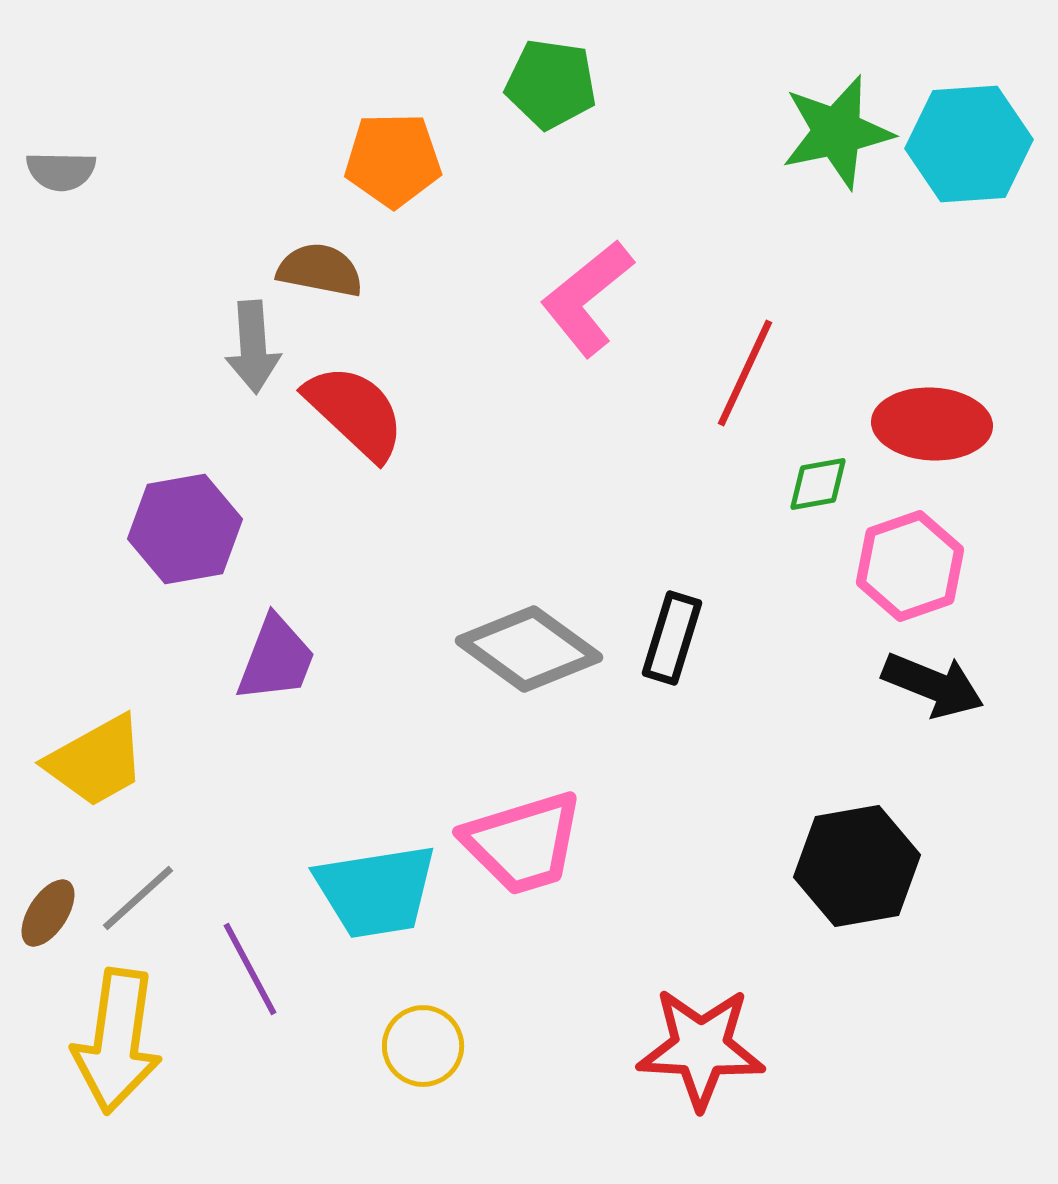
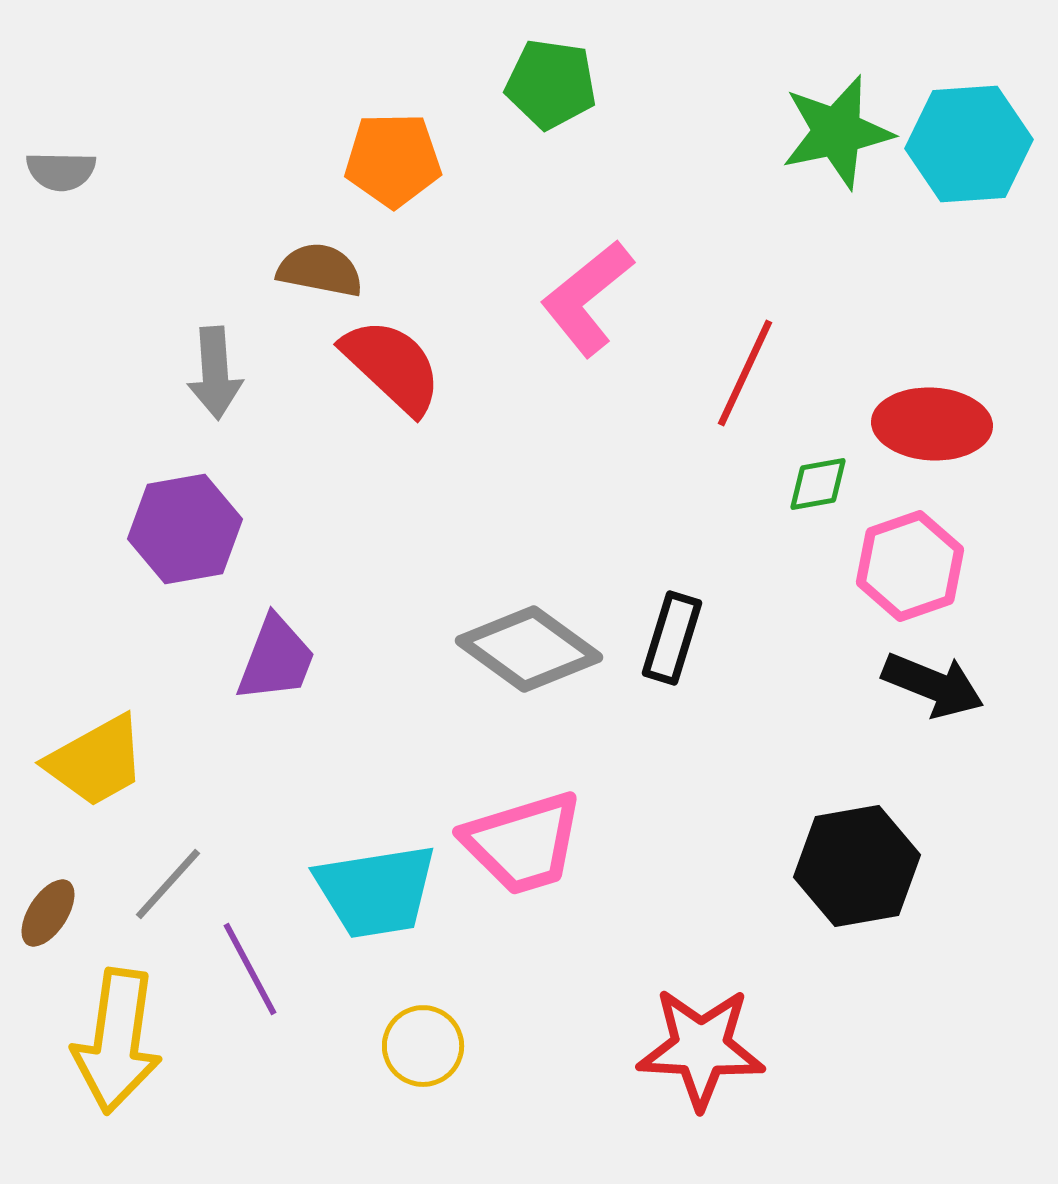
gray arrow: moved 38 px left, 26 px down
red semicircle: moved 37 px right, 46 px up
gray line: moved 30 px right, 14 px up; rotated 6 degrees counterclockwise
